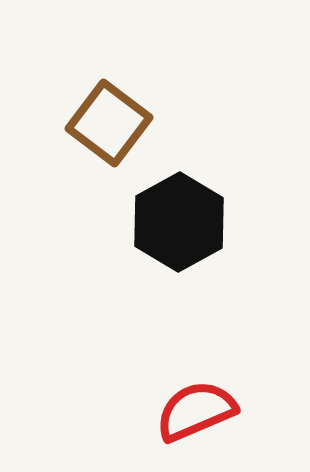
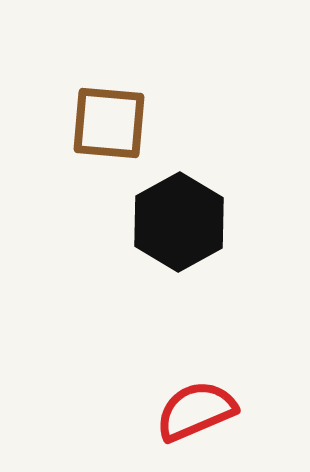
brown square: rotated 32 degrees counterclockwise
